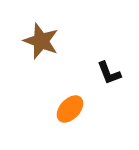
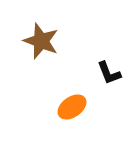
orange ellipse: moved 2 px right, 2 px up; rotated 12 degrees clockwise
